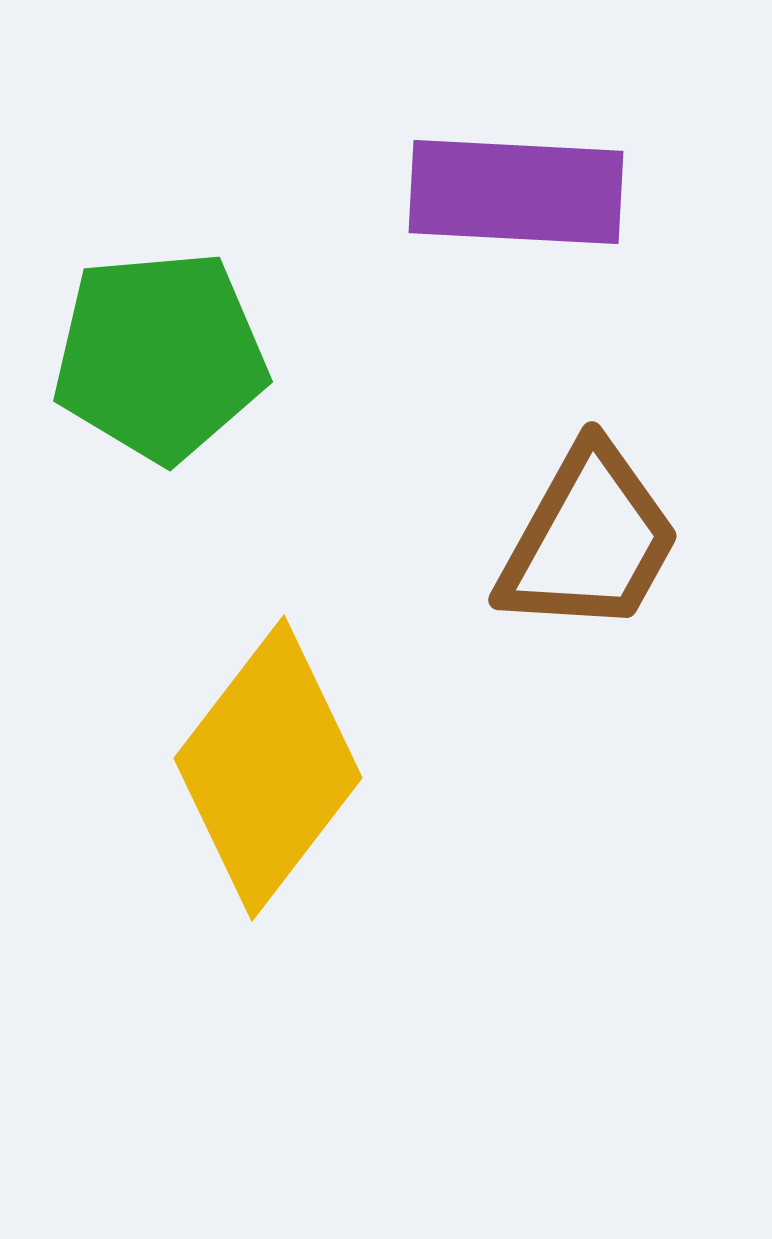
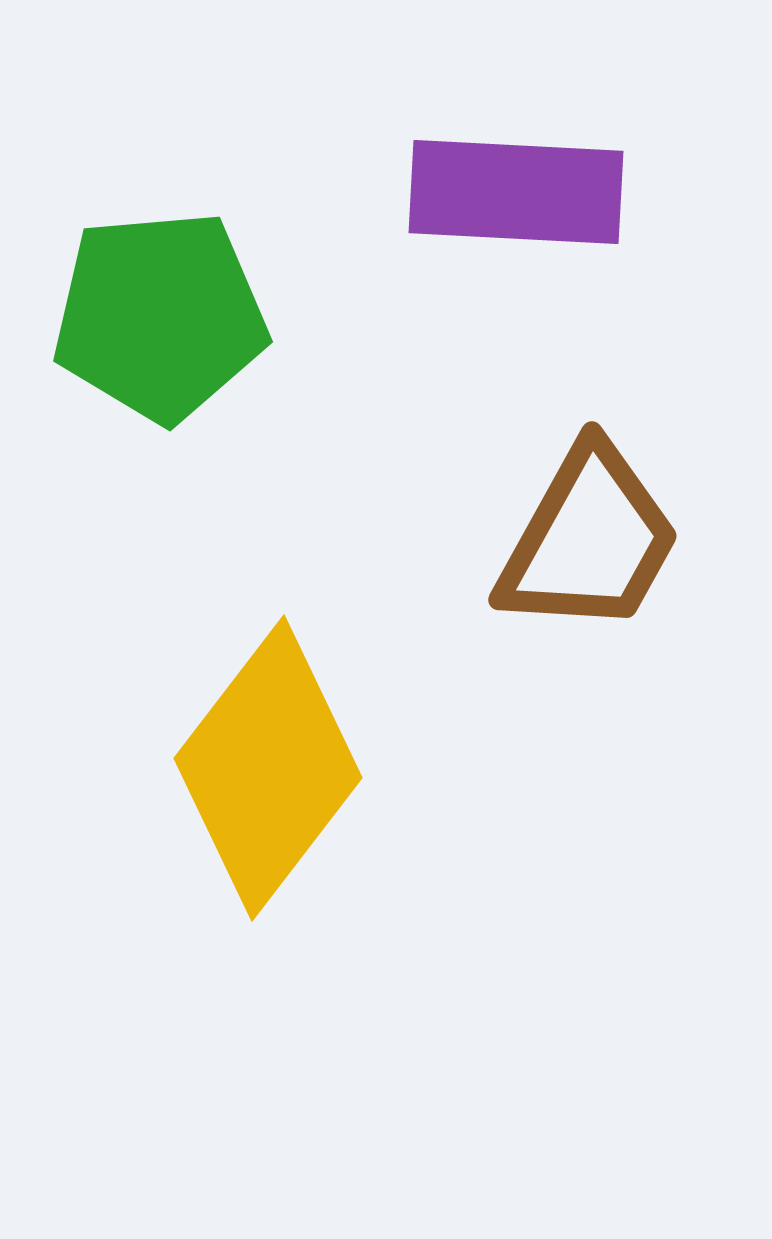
green pentagon: moved 40 px up
